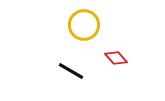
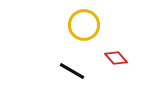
black line: moved 1 px right
